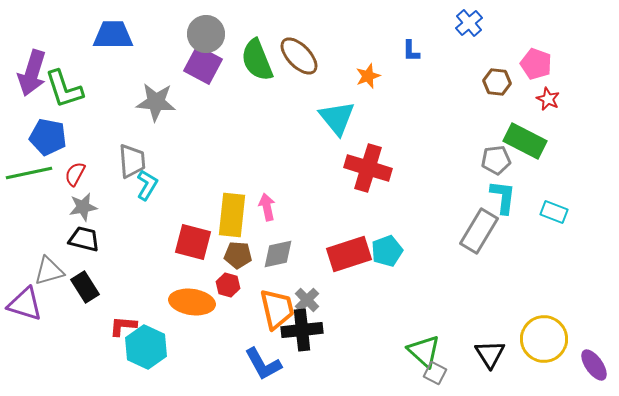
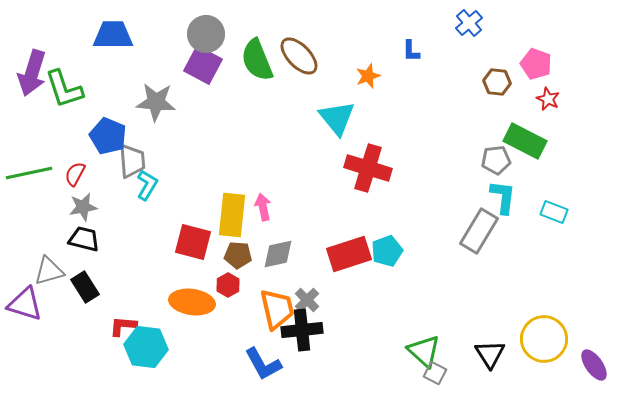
blue pentagon at (48, 137): moved 60 px right, 1 px up; rotated 12 degrees clockwise
pink arrow at (267, 207): moved 4 px left
red hexagon at (228, 285): rotated 15 degrees clockwise
cyan hexagon at (146, 347): rotated 18 degrees counterclockwise
